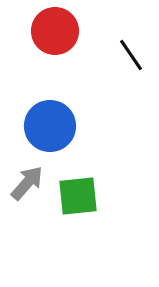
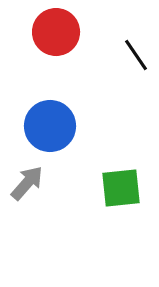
red circle: moved 1 px right, 1 px down
black line: moved 5 px right
green square: moved 43 px right, 8 px up
